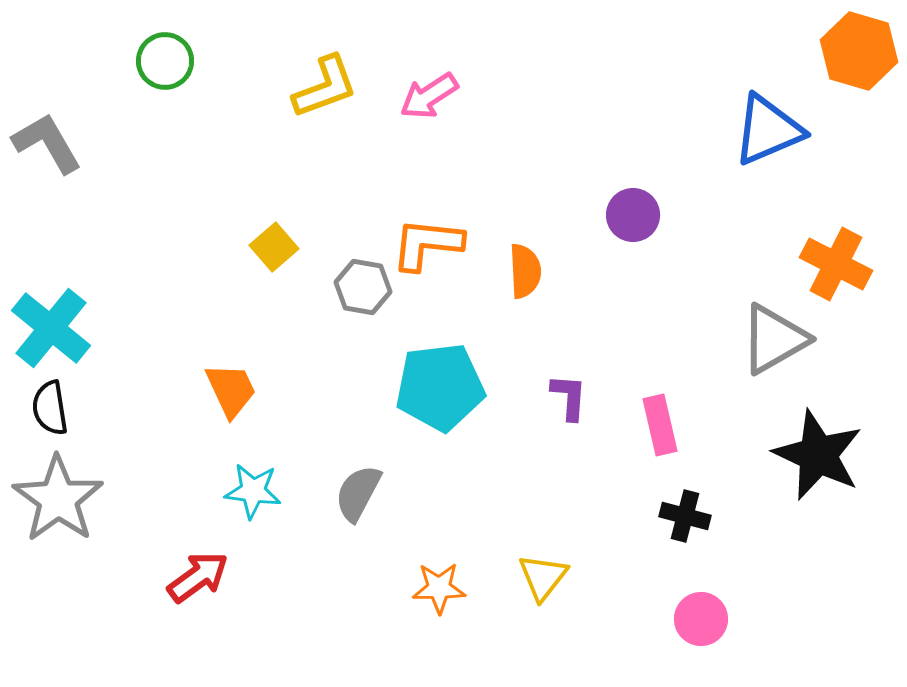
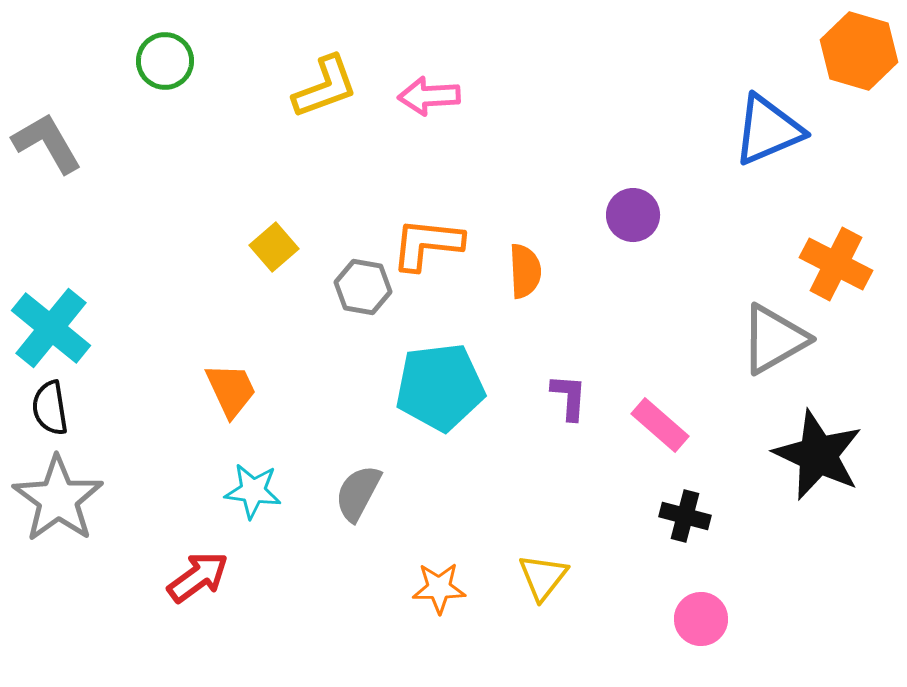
pink arrow: rotated 30 degrees clockwise
pink rectangle: rotated 36 degrees counterclockwise
